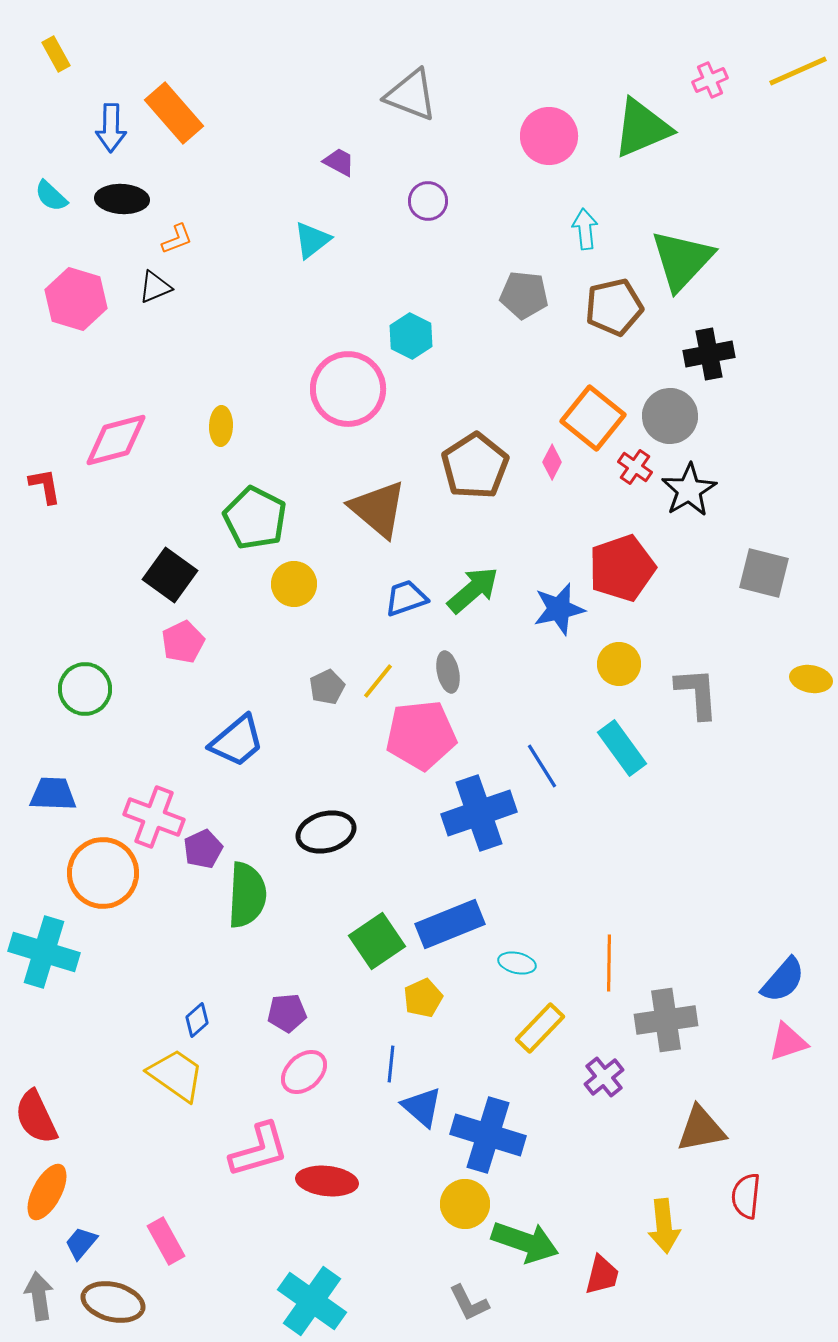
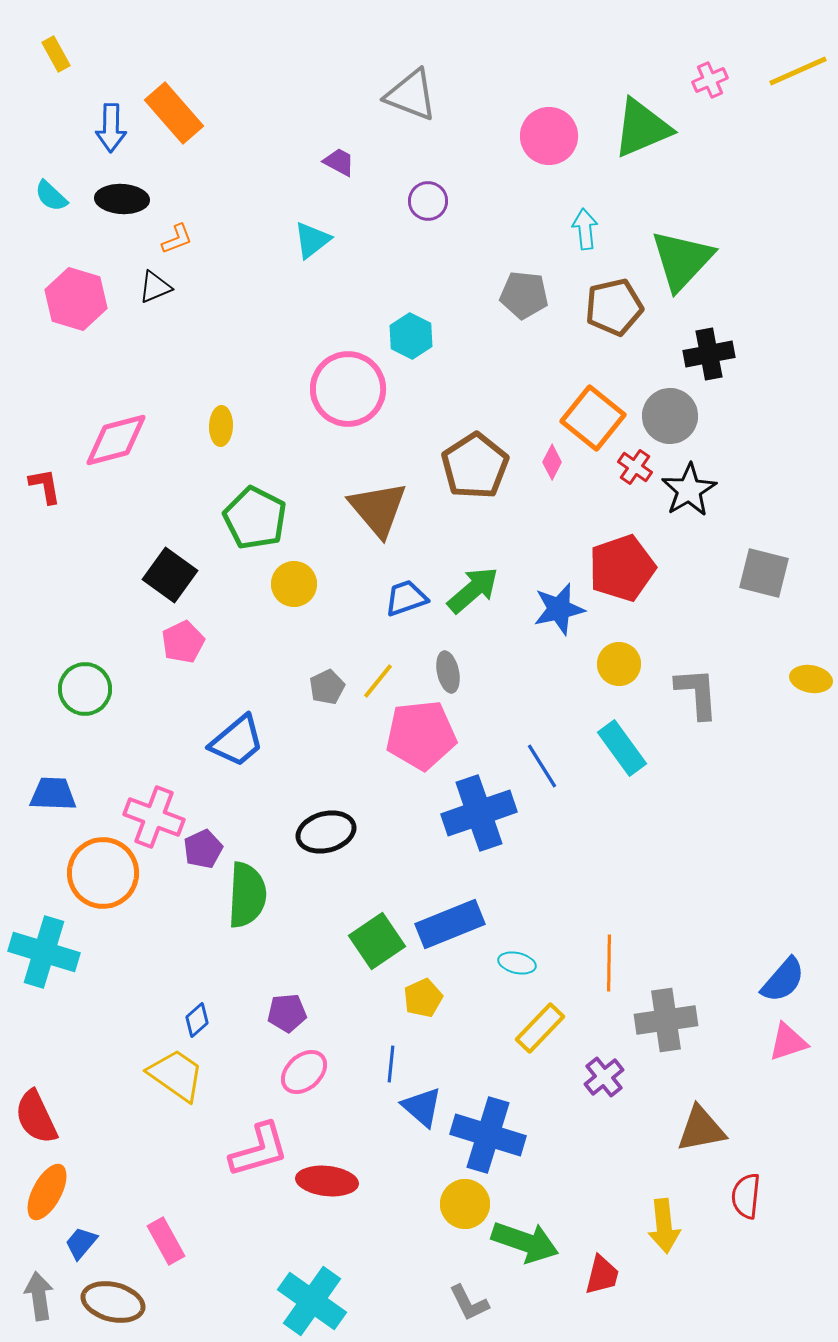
brown triangle at (378, 509): rotated 10 degrees clockwise
